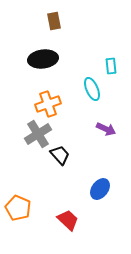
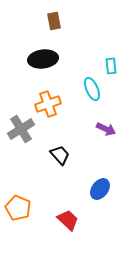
gray cross: moved 17 px left, 5 px up
